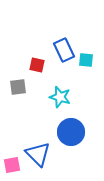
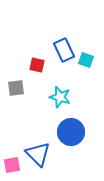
cyan square: rotated 14 degrees clockwise
gray square: moved 2 px left, 1 px down
